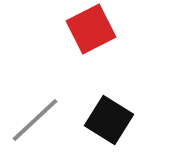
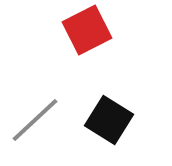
red square: moved 4 px left, 1 px down
